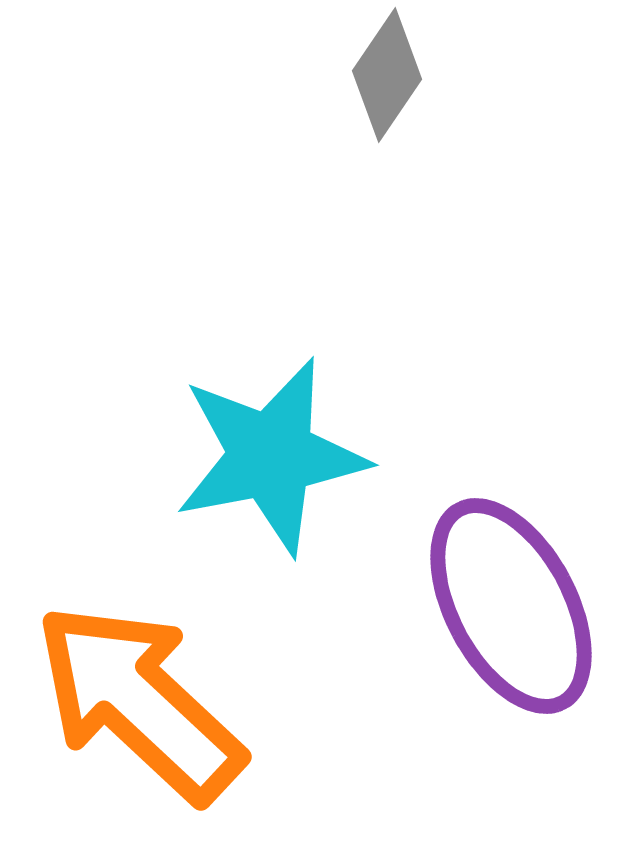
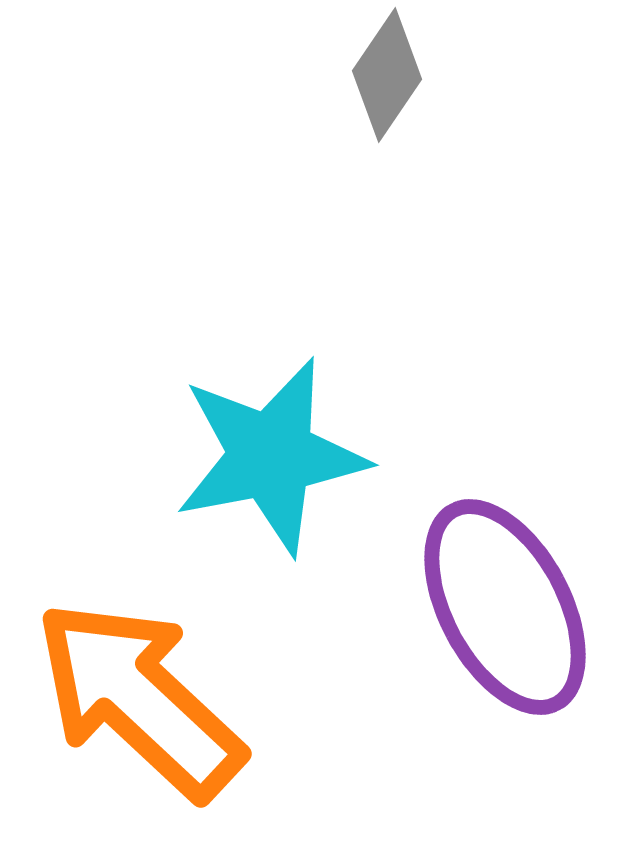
purple ellipse: moved 6 px left, 1 px down
orange arrow: moved 3 px up
